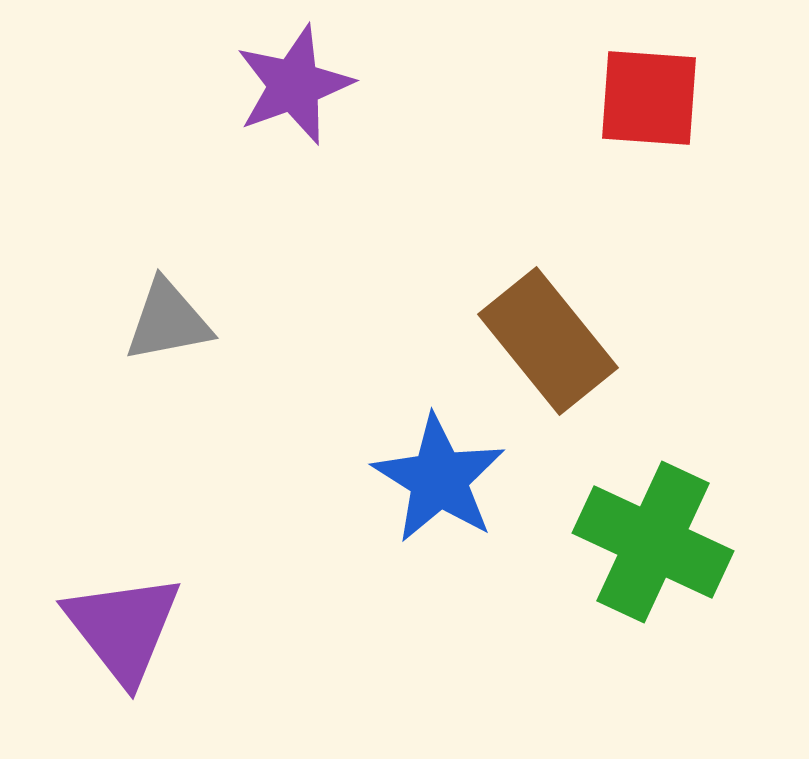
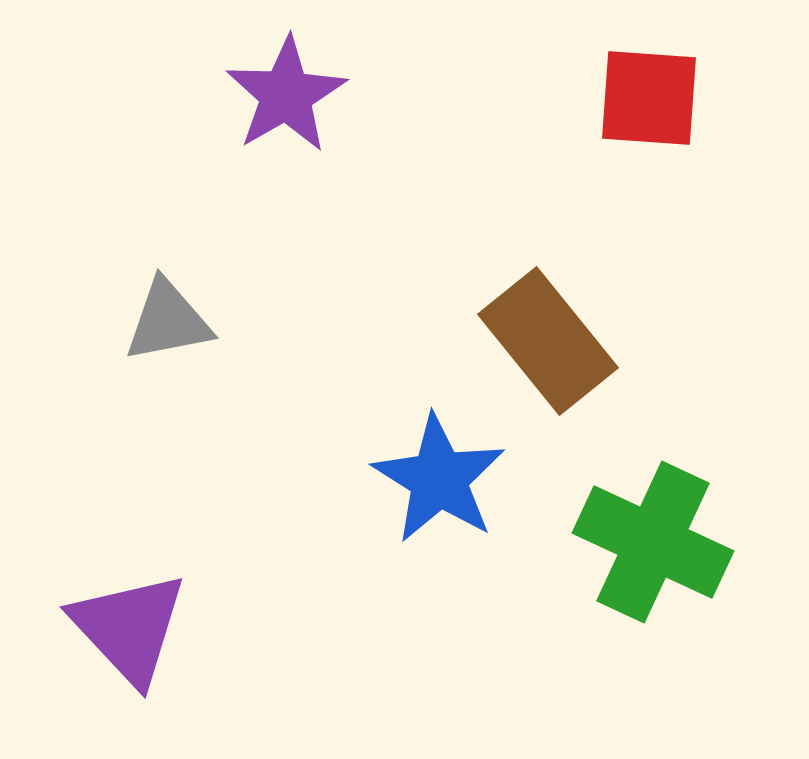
purple star: moved 8 px left, 10 px down; rotated 10 degrees counterclockwise
purple triangle: moved 6 px right; rotated 5 degrees counterclockwise
